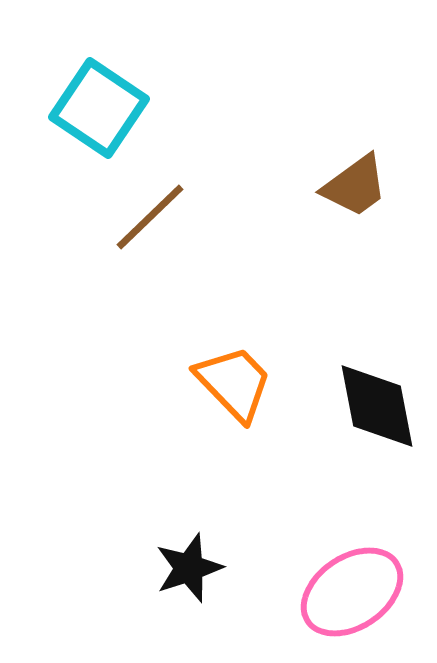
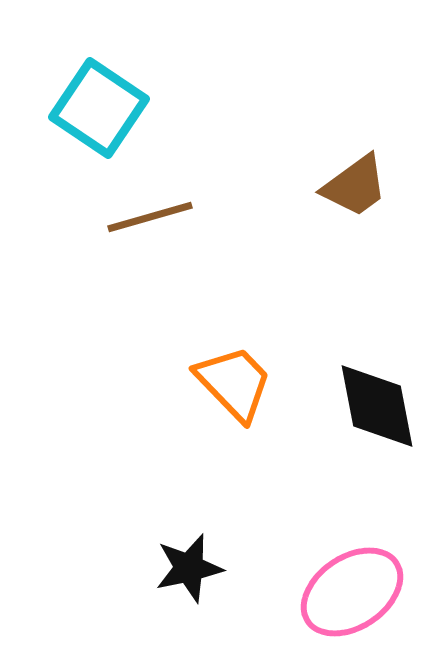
brown line: rotated 28 degrees clockwise
black star: rotated 6 degrees clockwise
